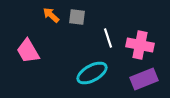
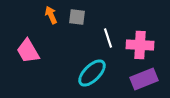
orange arrow: rotated 24 degrees clockwise
pink cross: rotated 8 degrees counterclockwise
cyan ellipse: rotated 16 degrees counterclockwise
